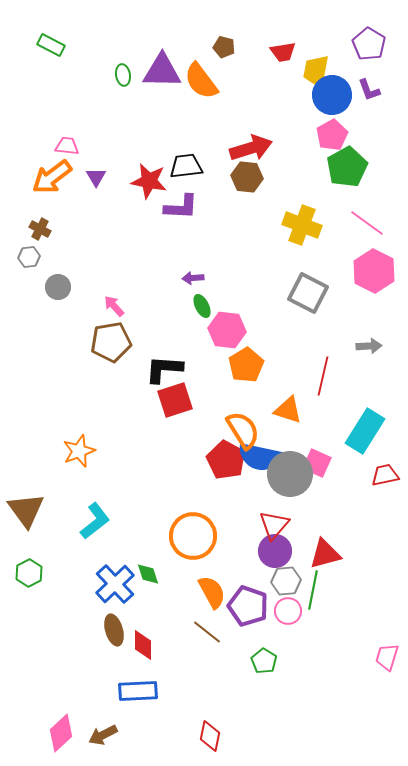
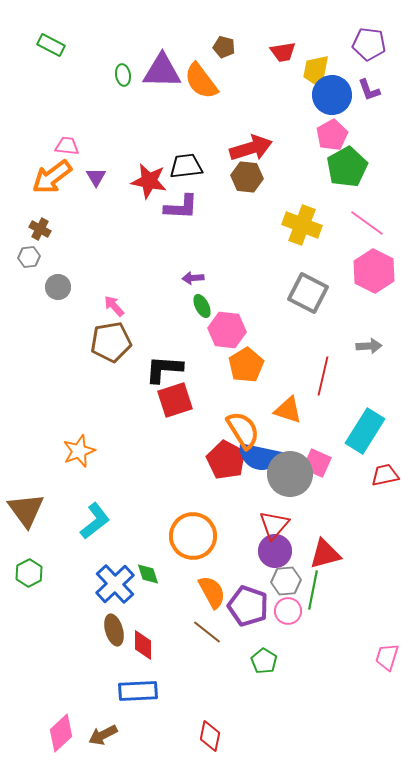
purple pentagon at (369, 44): rotated 24 degrees counterclockwise
